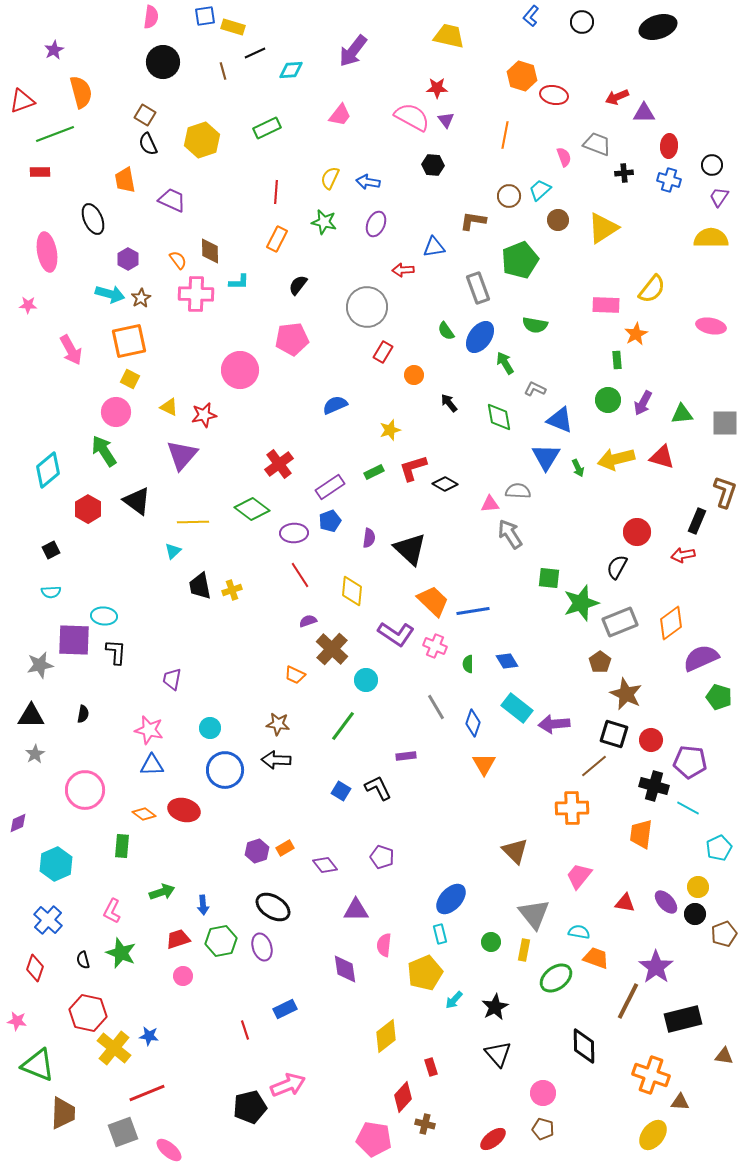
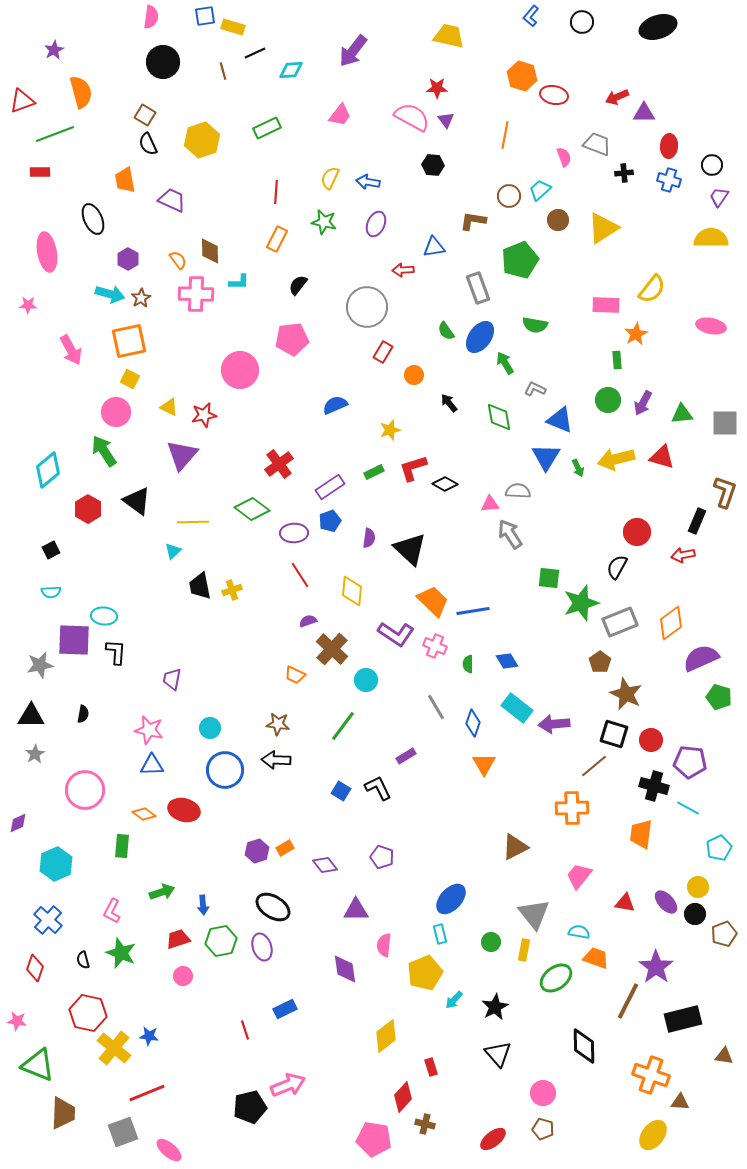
purple rectangle at (406, 756): rotated 24 degrees counterclockwise
brown triangle at (515, 851): moved 4 px up; rotated 48 degrees clockwise
